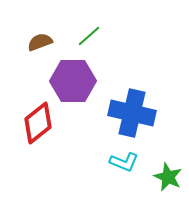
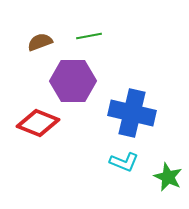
green line: rotated 30 degrees clockwise
red diamond: rotated 60 degrees clockwise
